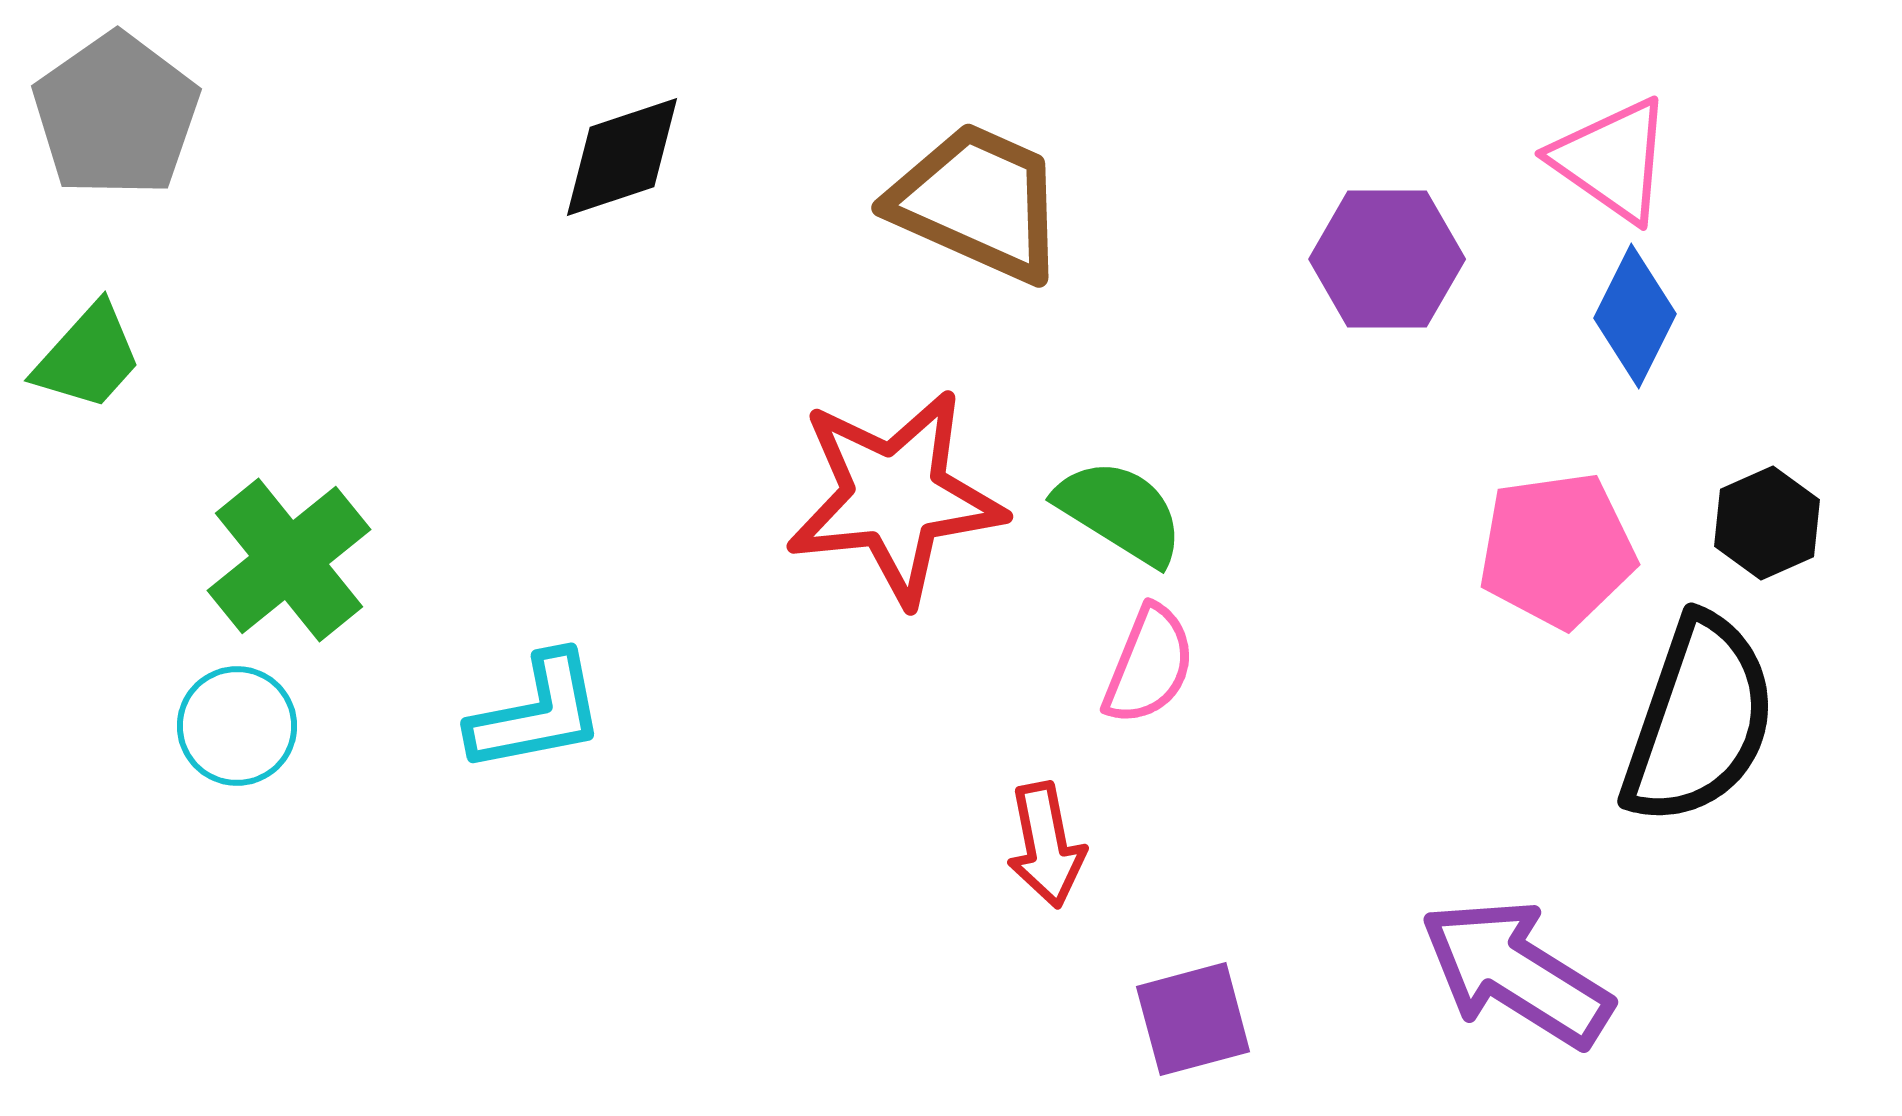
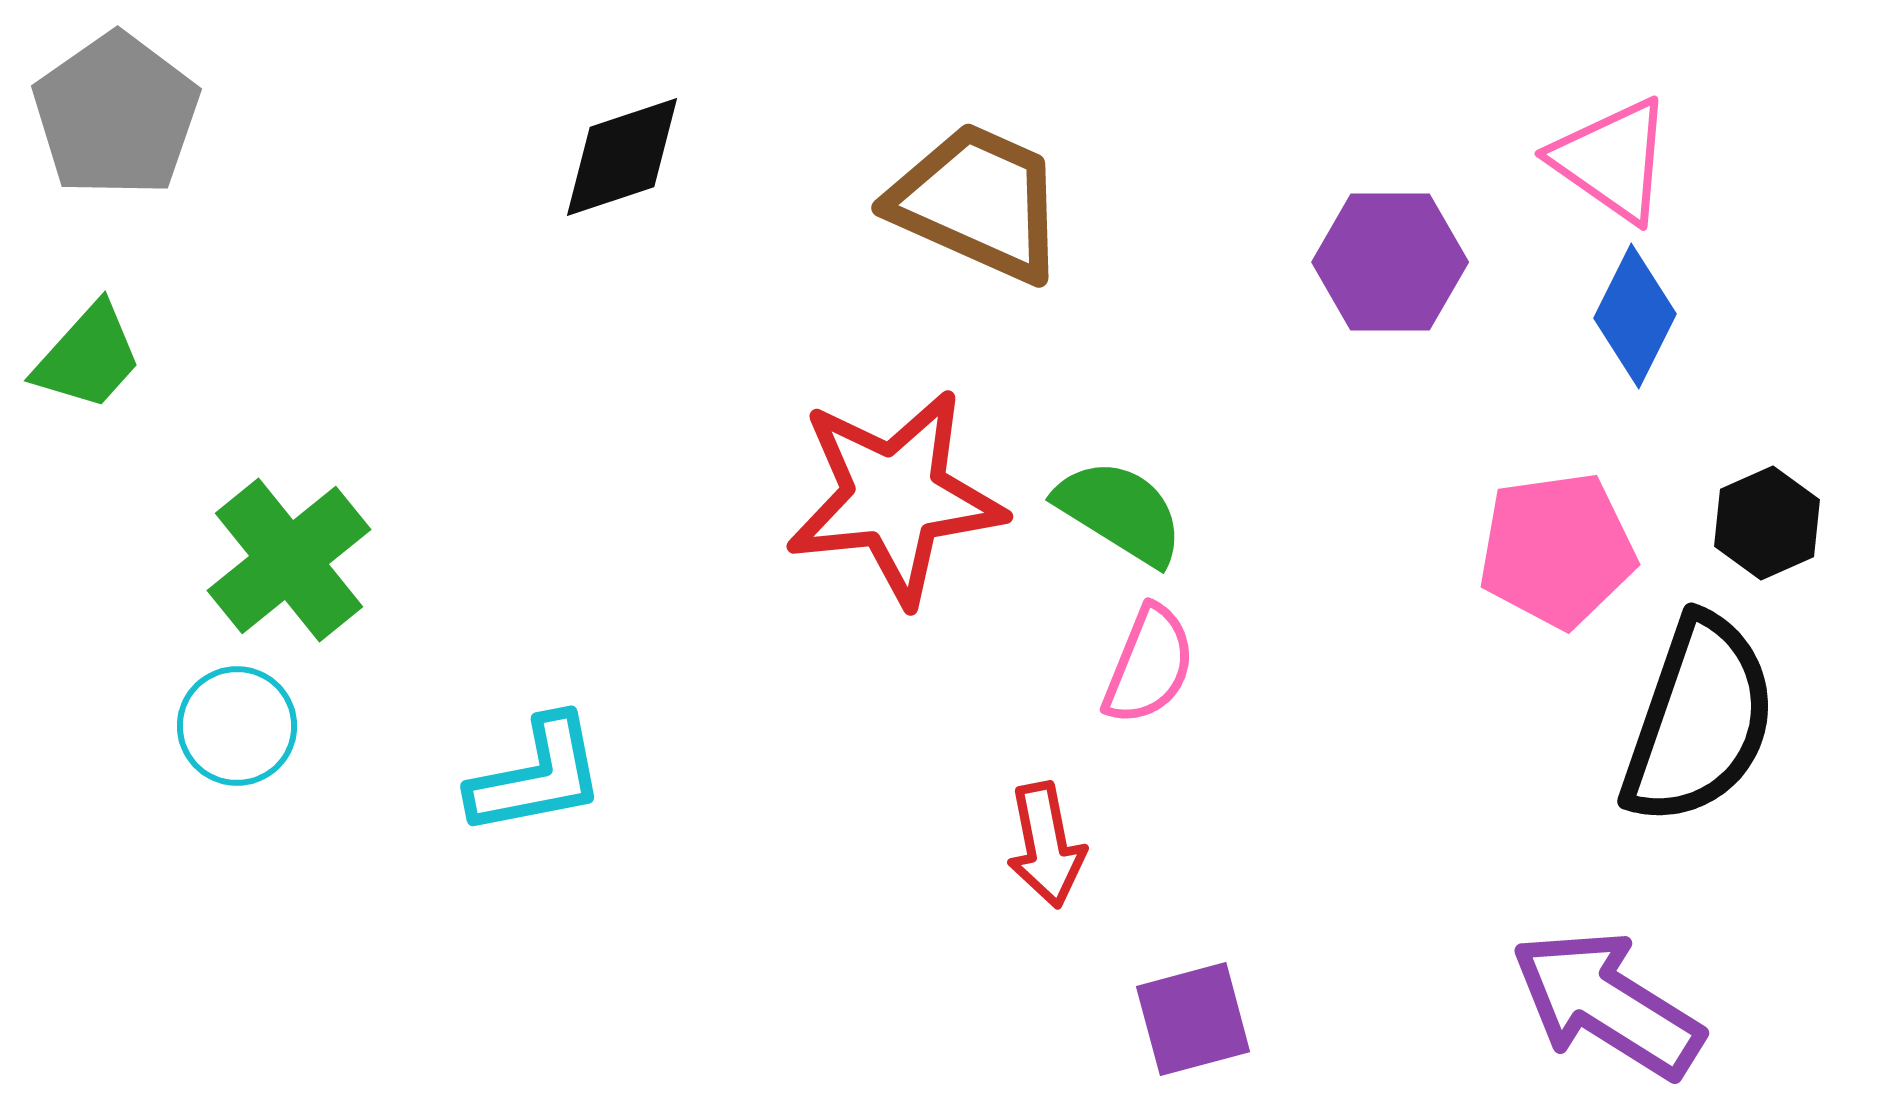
purple hexagon: moved 3 px right, 3 px down
cyan L-shape: moved 63 px down
purple arrow: moved 91 px right, 31 px down
